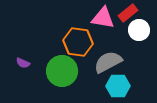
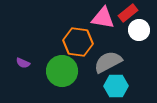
cyan hexagon: moved 2 px left
